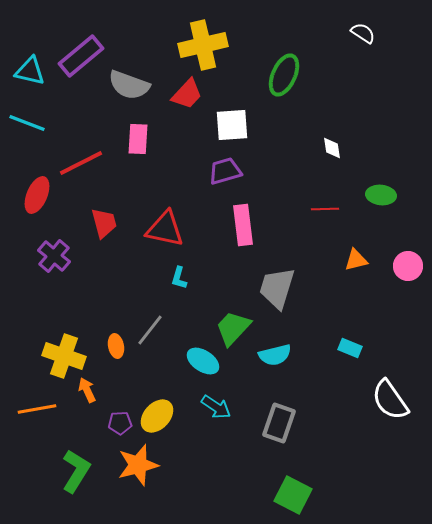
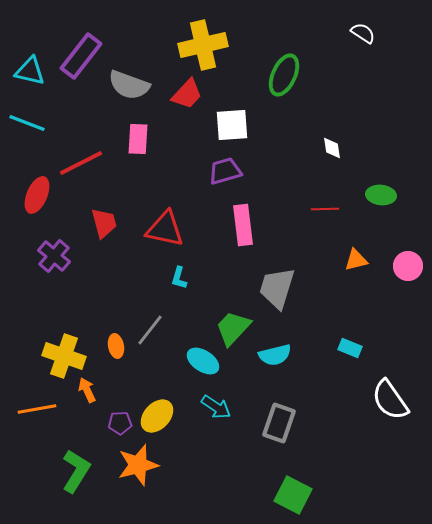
purple rectangle at (81, 56): rotated 12 degrees counterclockwise
